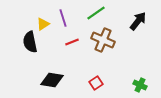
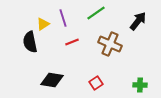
brown cross: moved 7 px right, 4 px down
green cross: rotated 24 degrees counterclockwise
